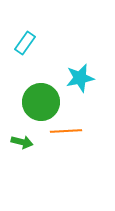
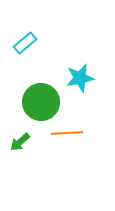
cyan rectangle: rotated 15 degrees clockwise
orange line: moved 1 px right, 2 px down
green arrow: moved 2 px left; rotated 125 degrees clockwise
